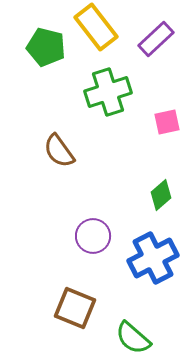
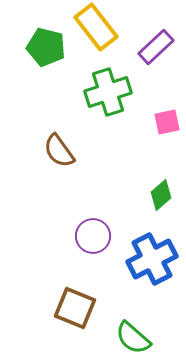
purple rectangle: moved 8 px down
blue cross: moved 1 px left, 1 px down
